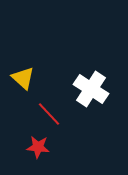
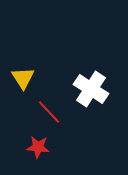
yellow triangle: rotated 15 degrees clockwise
red line: moved 2 px up
